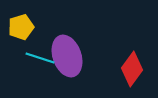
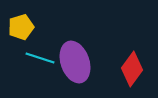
purple ellipse: moved 8 px right, 6 px down
